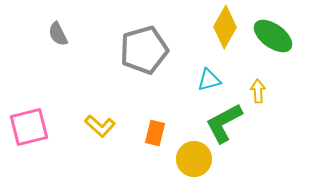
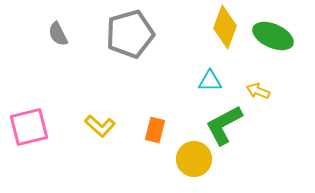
yellow diamond: rotated 9 degrees counterclockwise
green ellipse: rotated 12 degrees counterclockwise
gray pentagon: moved 14 px left, 16 px up
cyan triangle: moved 1 px right, 1 px down; rotated 15 degrees clockwise
yellow arrow: rotated 65 degrees counterclockwise
green L-shape: moved 2 px down
orange rectangle: moved 3 px up
